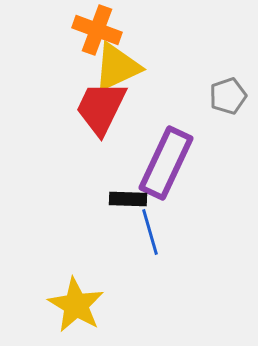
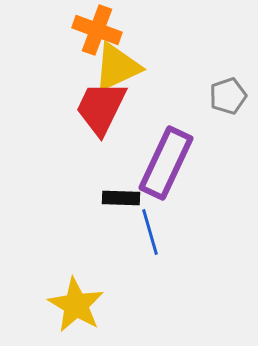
black rectangle: moved 7 px left, 1 px up
